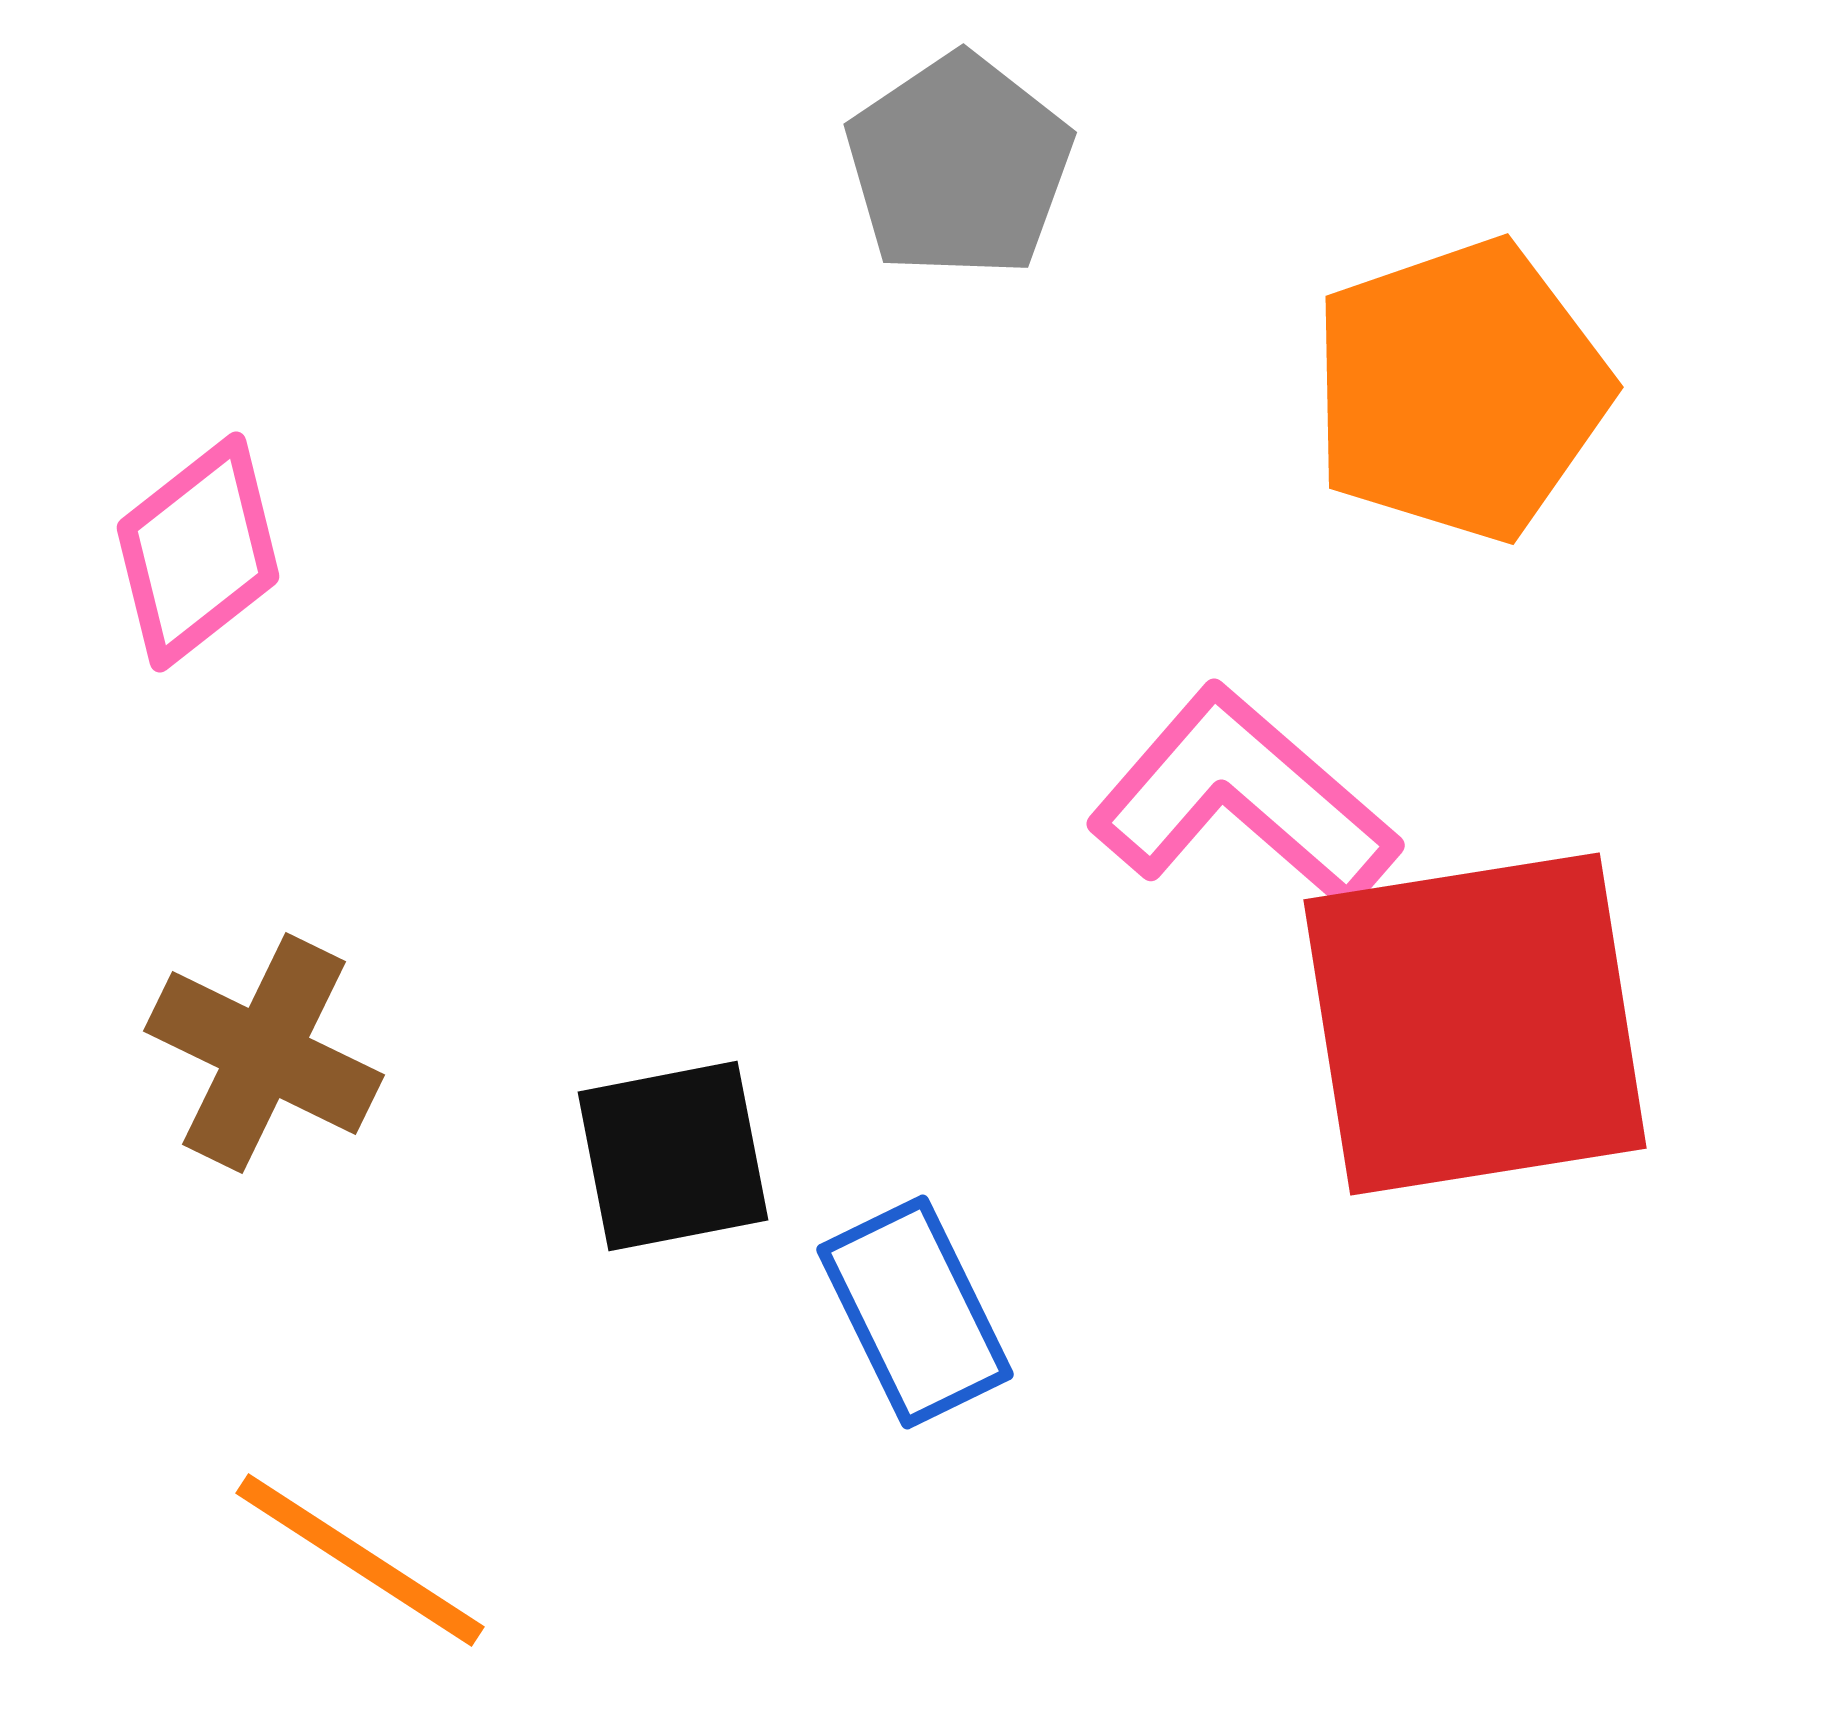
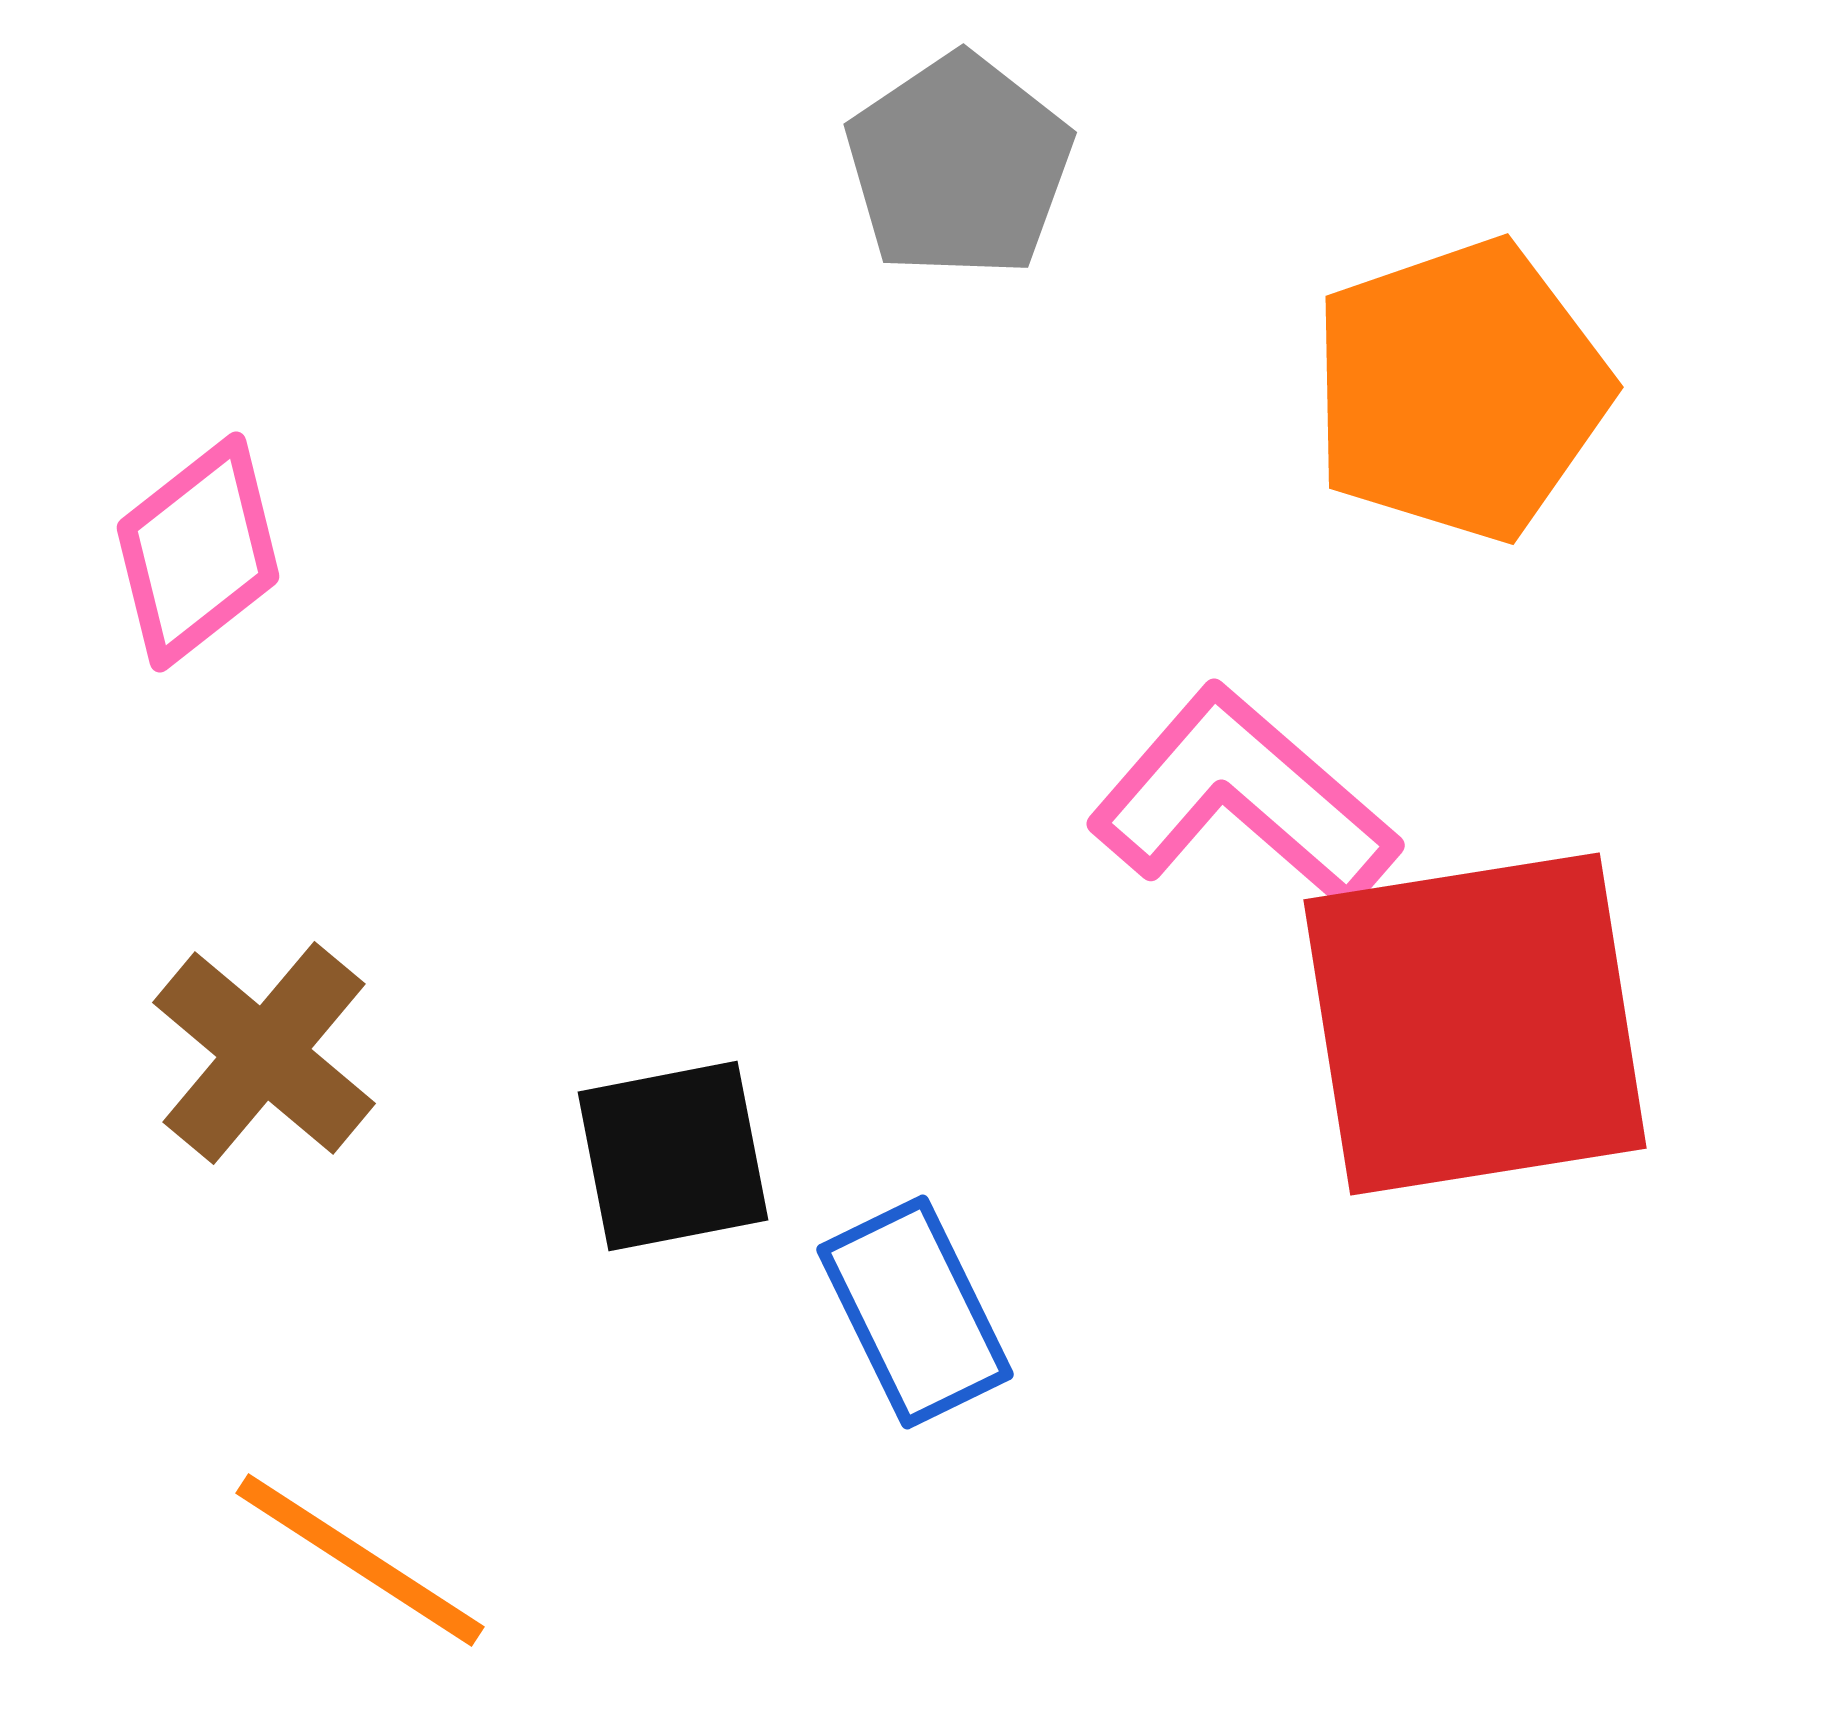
brown cross: rotated 14 degrees clockwise
